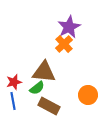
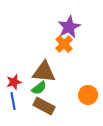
green semicircle: moved 2 px right
brown rectangle: moved 5 px left
